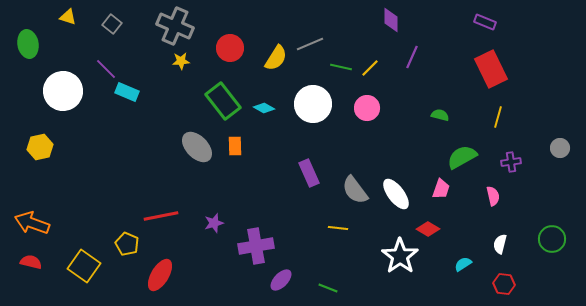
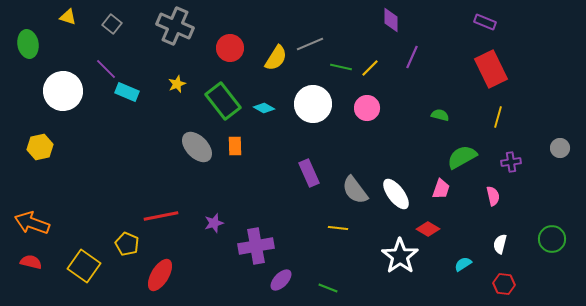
yellow star at (181, 61): moved 4 px left, 23 px down; rotated 18 degrees counterclockwise
